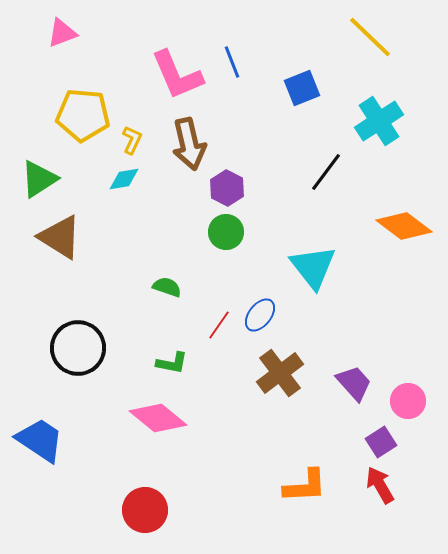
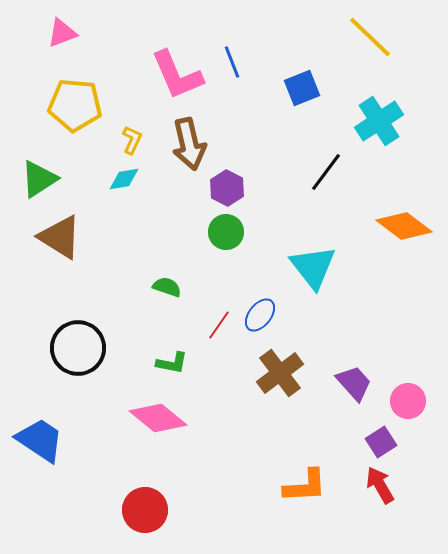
yellow pentagon: moved 8 px left, 10 px up
